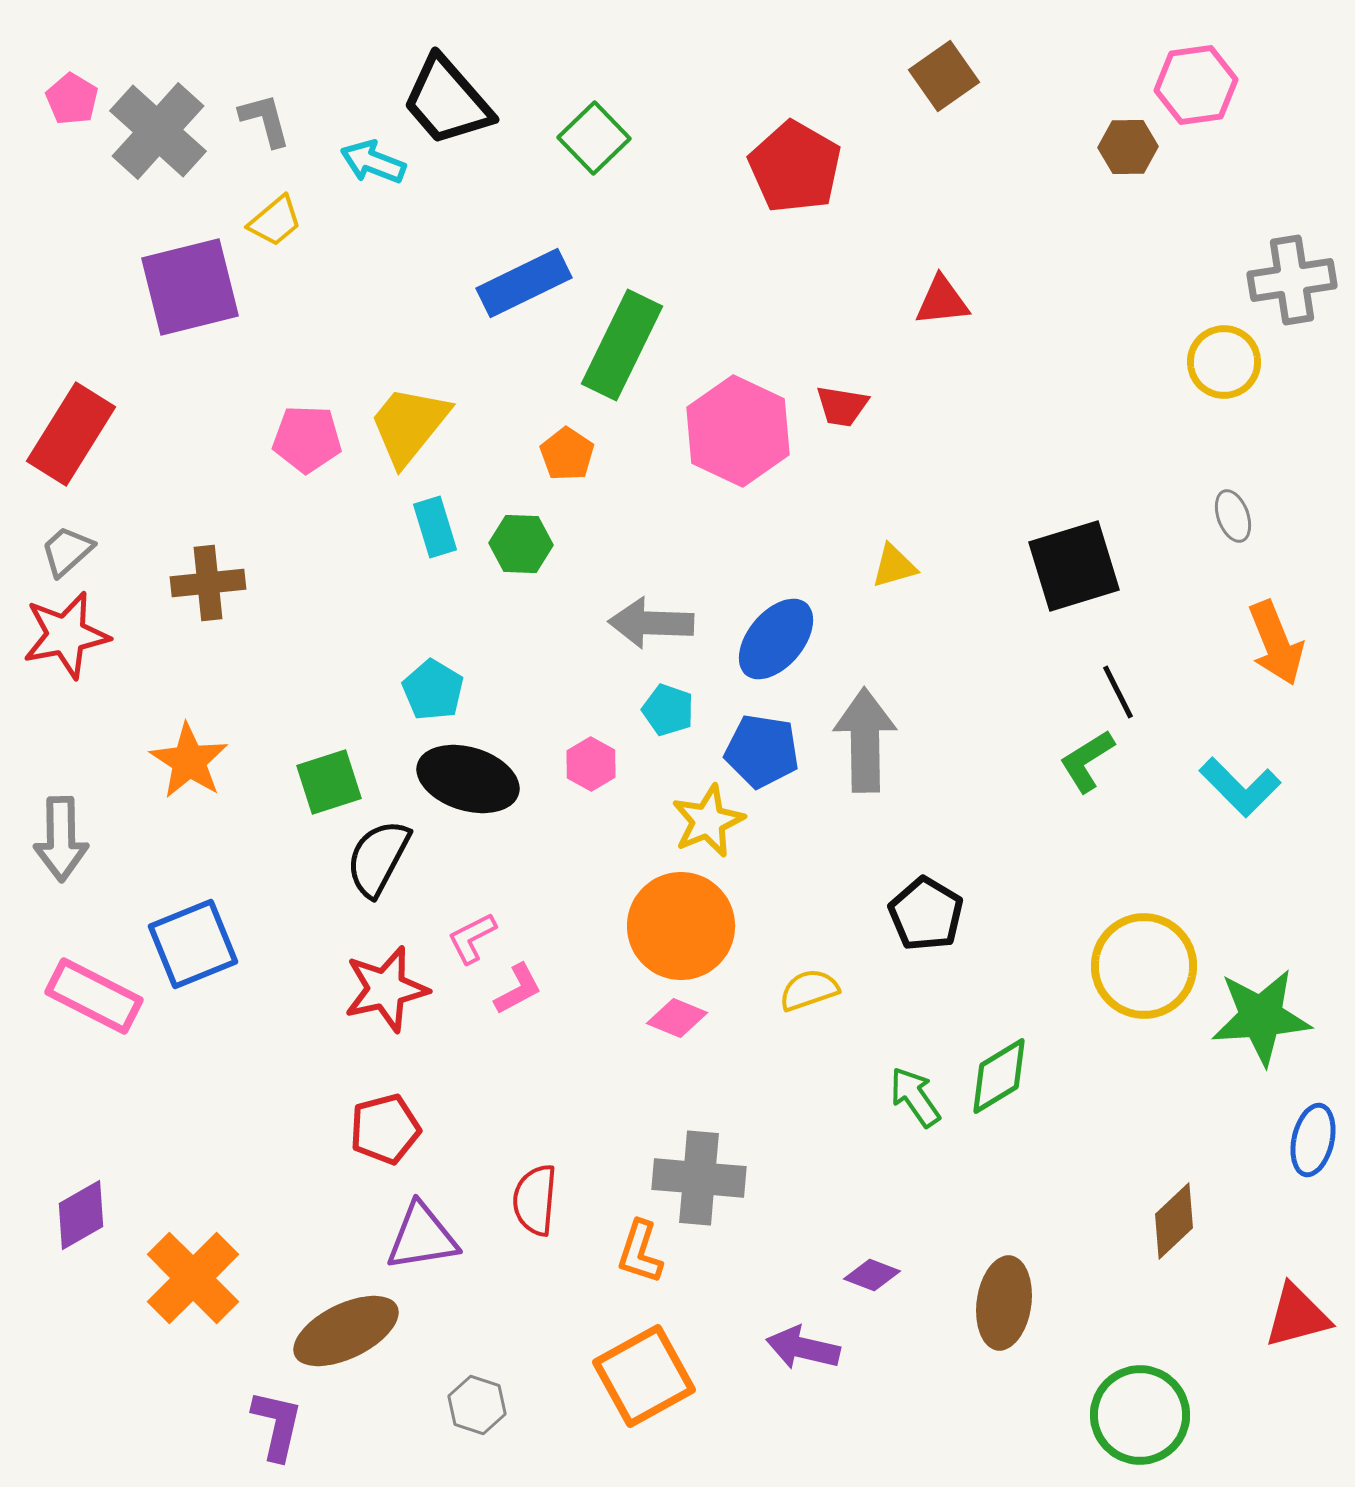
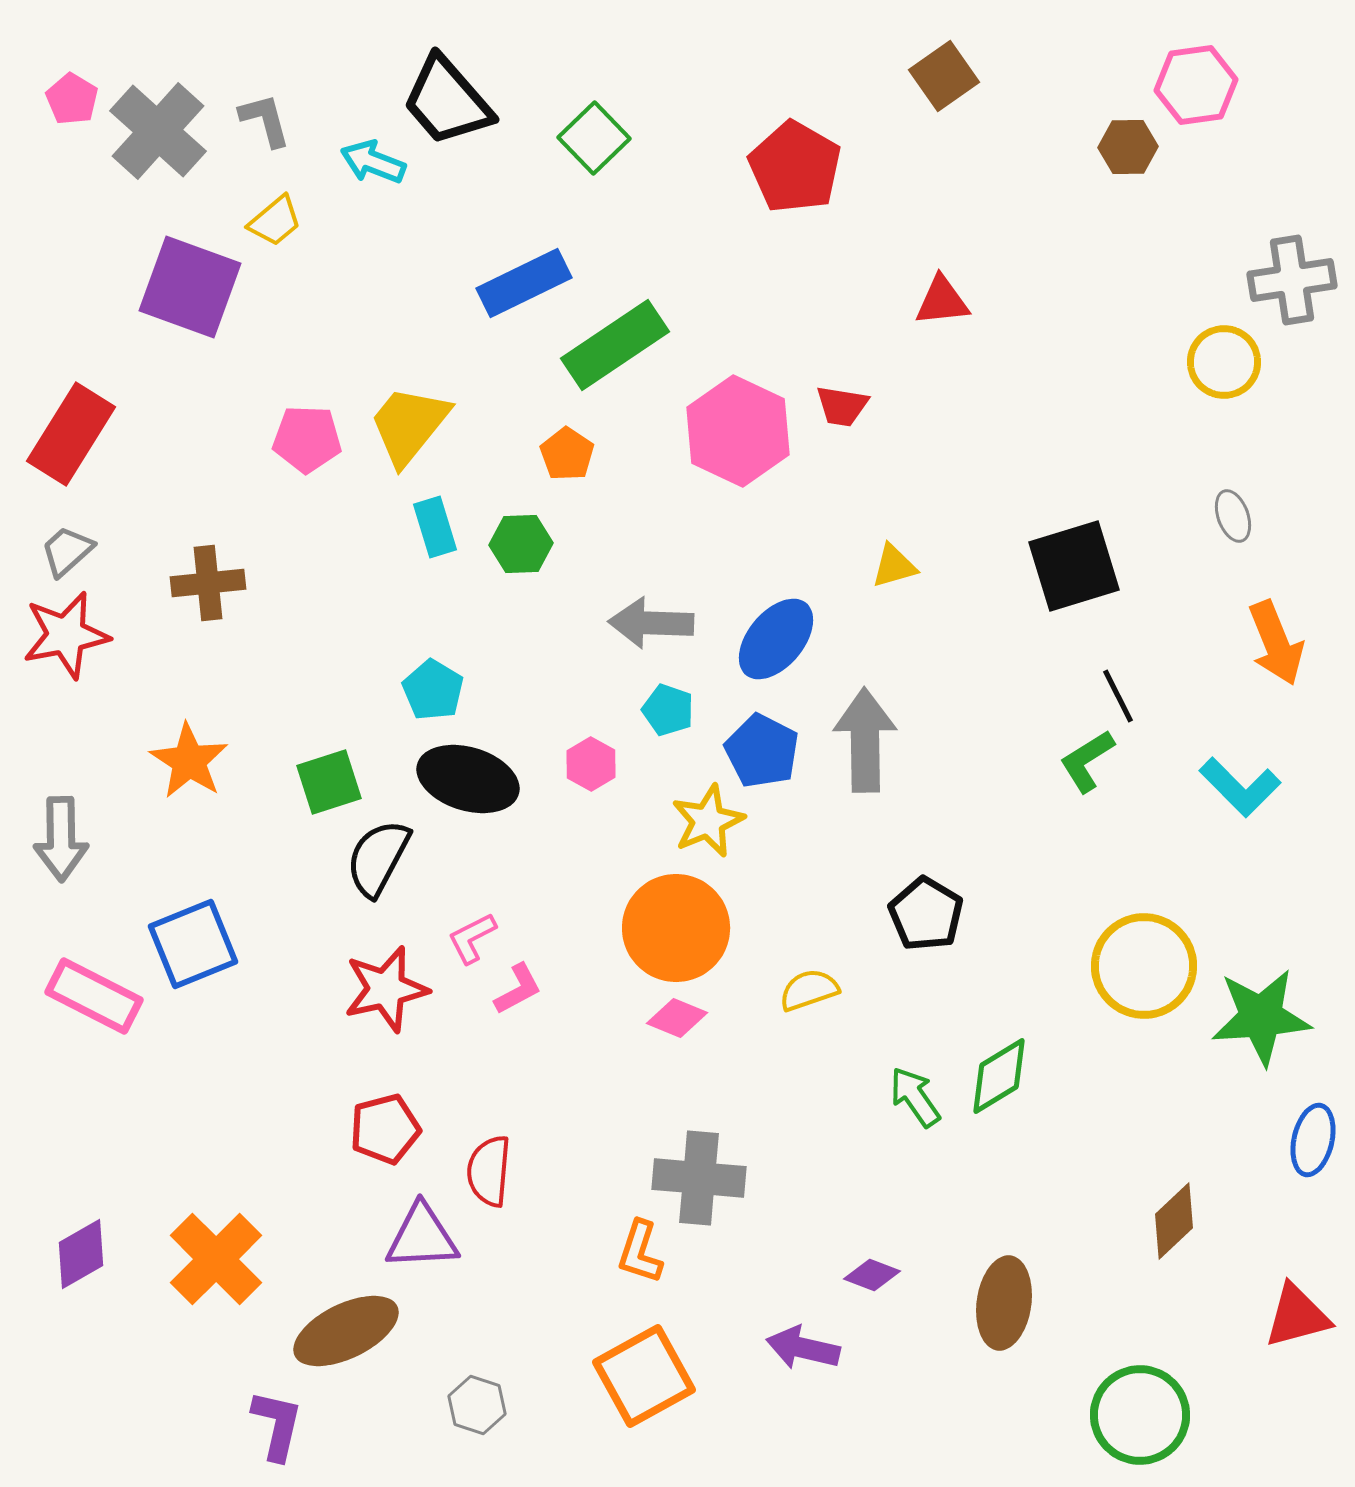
purple square at (190, 287): rotated 34 degrees clockwise
green rectangle at (622, 345): moved 7 px left; rotated 30 degrees clockwise
green hexagon at (521, 544): rotated 4 degrees counterclockwise
black line at (1118, 692): moved 4 px down
blue pentagon at (762, 751): rotated 18 degrees clockwise
orange circle at (681, 926): moved 5 px left, 2 px down
red semicircle at (535, 1200): moved 46 px left, 29 px up
purple diamond at (81, 1215): moved 39 px down
purple triangle at (422, 1237): rotated 6 degrees clockwise
orange cross at (193, 1278): moved 23 px right, 19 px up
